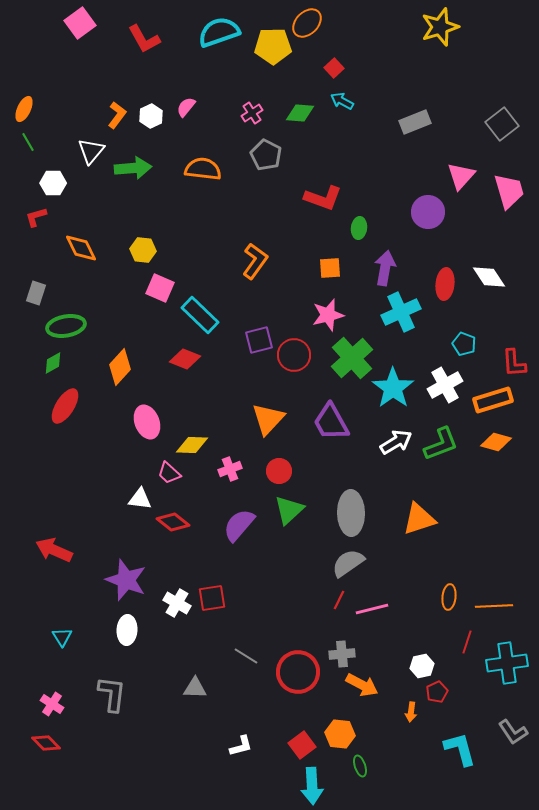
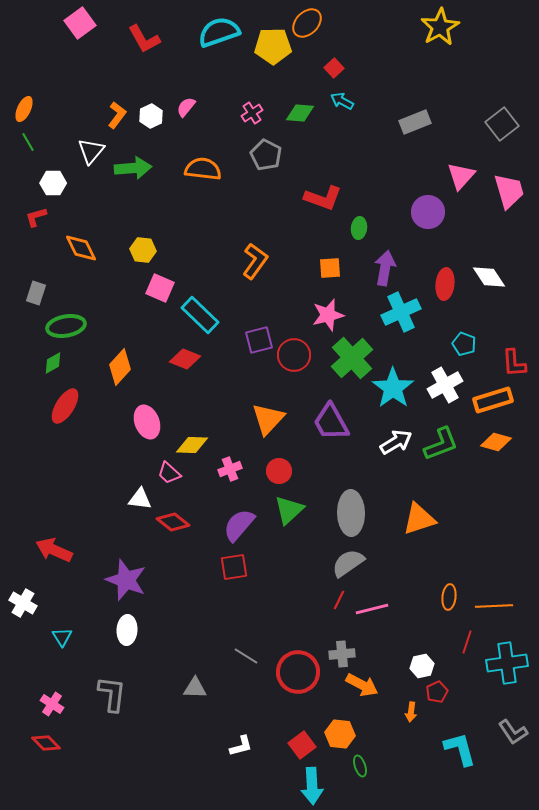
yellow star at (440, 27): rotated 12 degrees counterclockwise
red square at (212, 598): moved 22 px right, 31 px up
white cross at (177, 603): moved 154 px left
